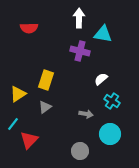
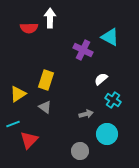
white arrow: moved 29 px left
cyan triangle: moved 7 px right, 3 px down; rotated 18 degrees clockwise
purple cross: moved 3 px right, 1 px up; rotated 12 degrees clockwise
cyan cross: moved 1 px right, 1 px up
gray triangle: rotated 48 degrees counterclockwise
gray arrow: rotated 24 degrees counterclockwise
cyan line: rotated 32 degrees clockwise
cyan circle: moved 3 px left
